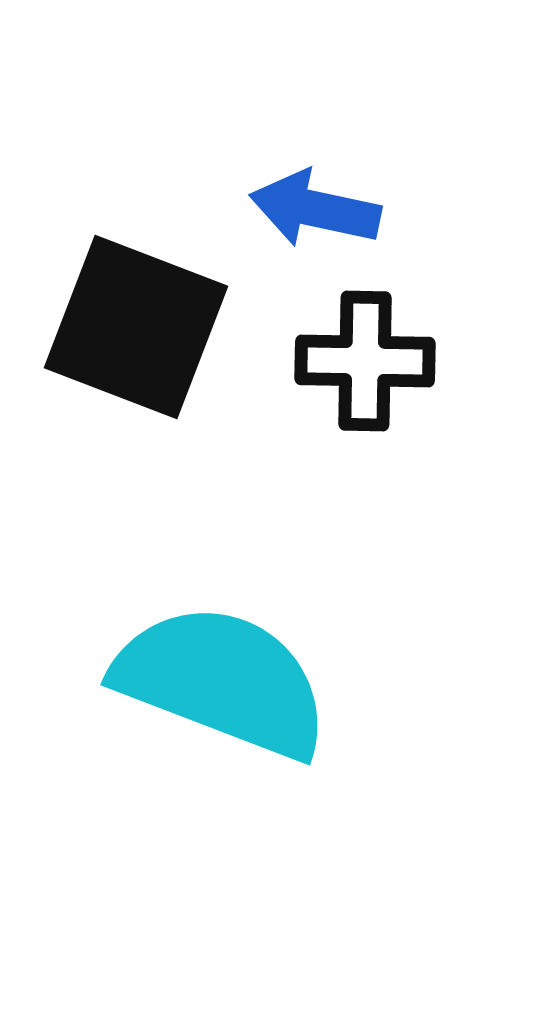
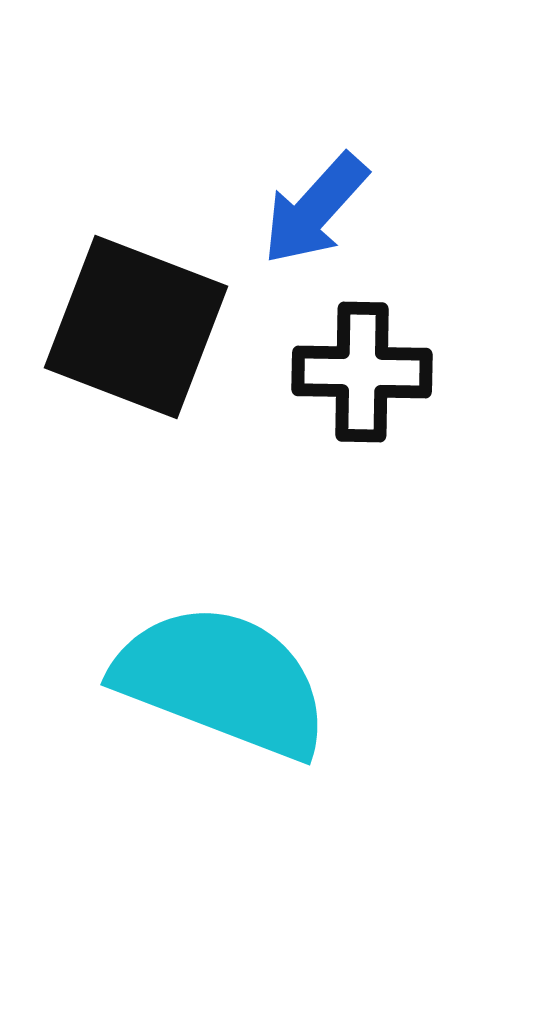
blue arrow: rotated 60 degrees counterclockwise
black cross: moved 3 px left, 11 px down
